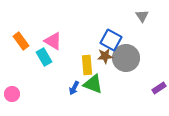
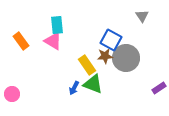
cyan rectangle: moved 13 px right, 32 px up; rotated 24 degrees clockwise
yellow rectangle: rotated 30 degrees counterclockwise
